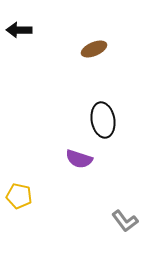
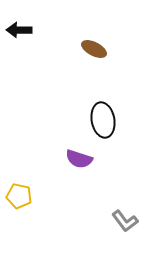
brown ellipse: rotated 50 degrees clockwise
